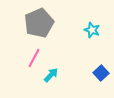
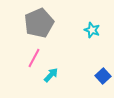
blue square: moved 2 px right, 3 px down
